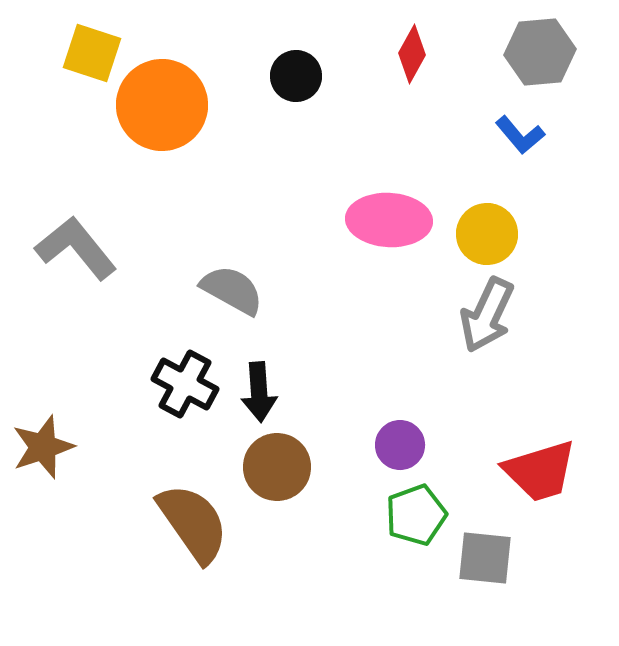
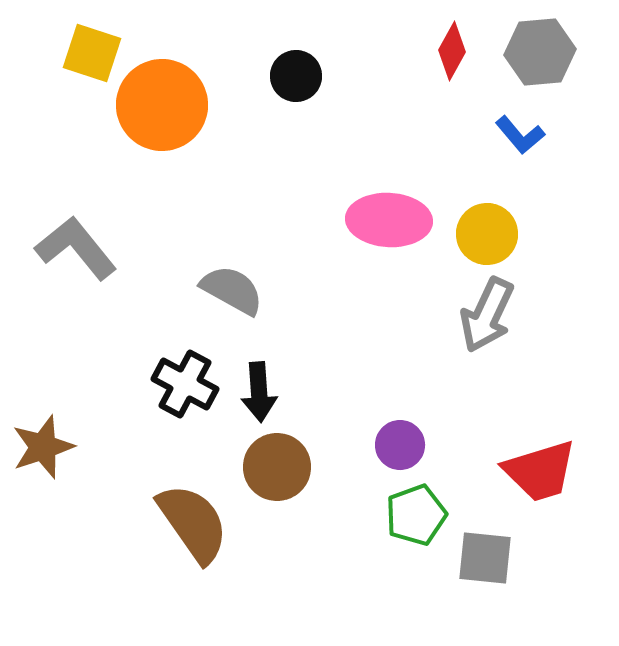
red diamond: moved 40 px right, 3 px up
